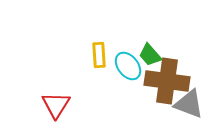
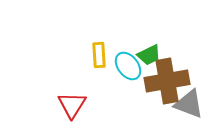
green trapezoid: moved 1 px left; rotated 75 degrees counterclockwise
brown cross: rotated 18 degrees counterclockwise
red triangle: moved 16 px right
